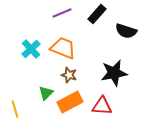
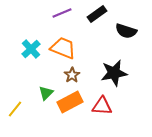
black rectangle: rotated 12 degrees clockwise
brown star: moved 3 px right; rotated 21 degrees clockwise
yellow line: rotated 54 degrees clockwise
